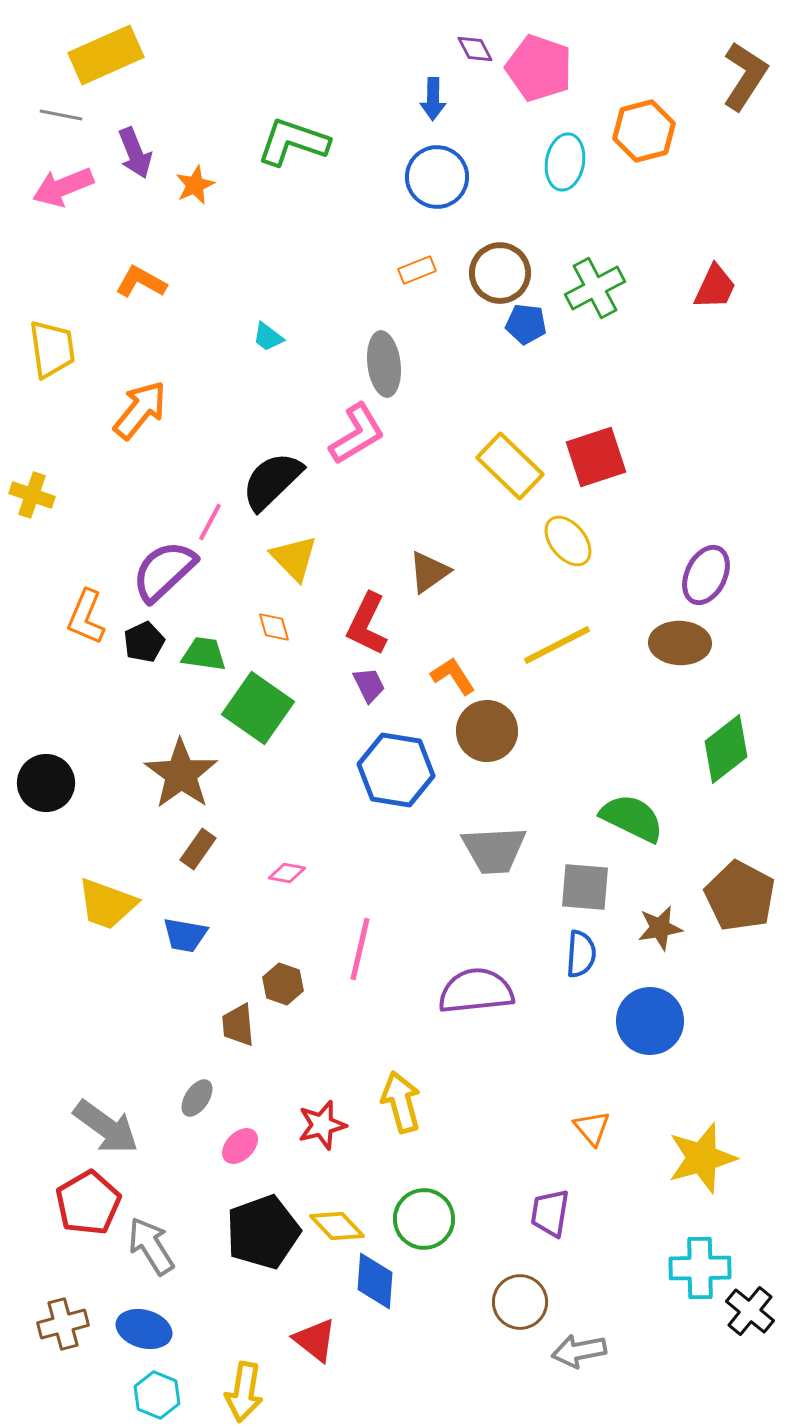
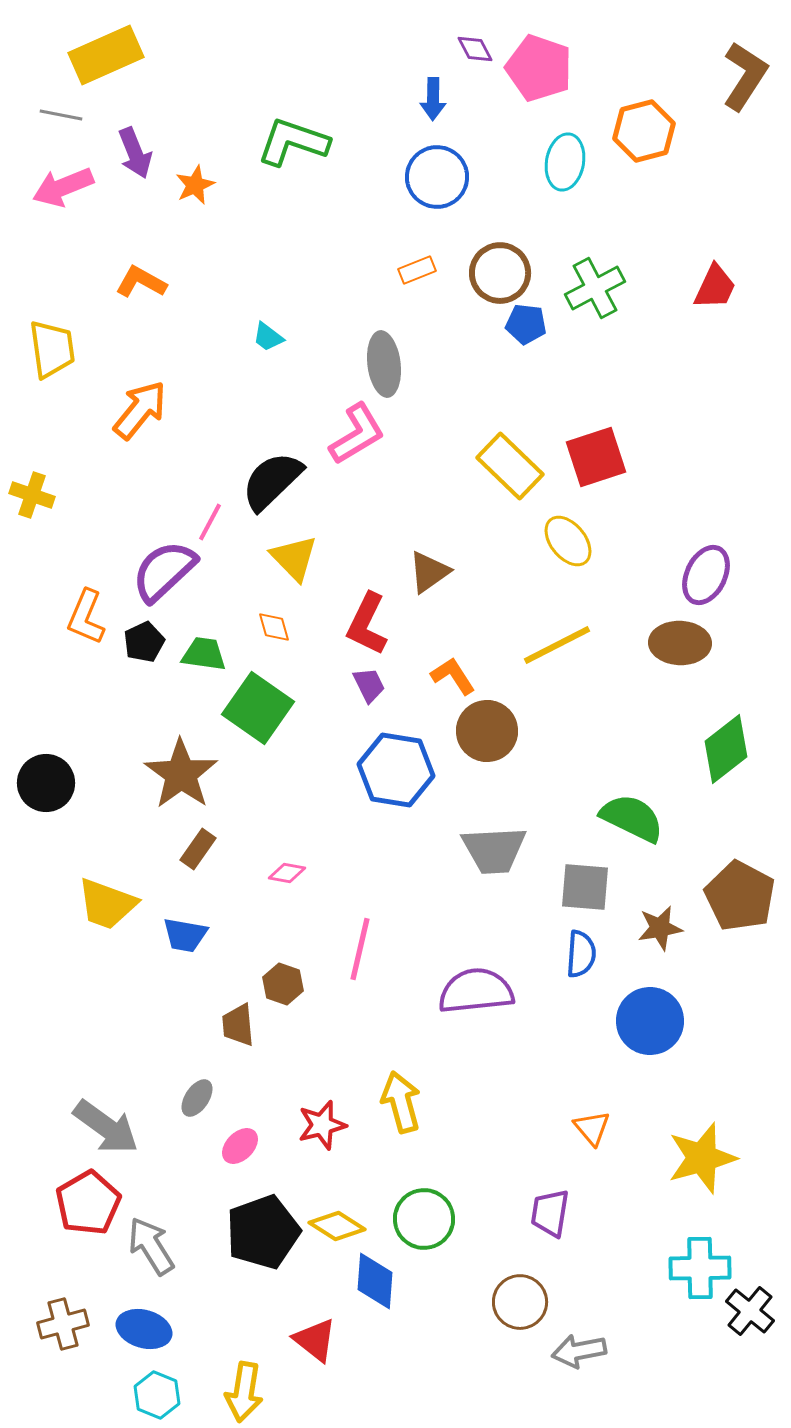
yellow diamond at (337, 1226): rotated 14 degrees counterclockwise
